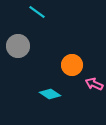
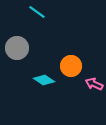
gray circle: moved 1 px left, 2 px down
orange circle: moved 1 px left, 1 px down
cyan diamond: moved 6 px left, 14 px up
